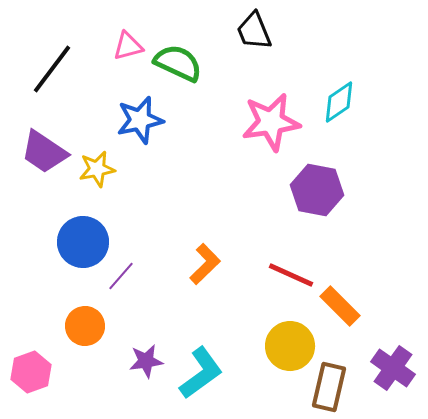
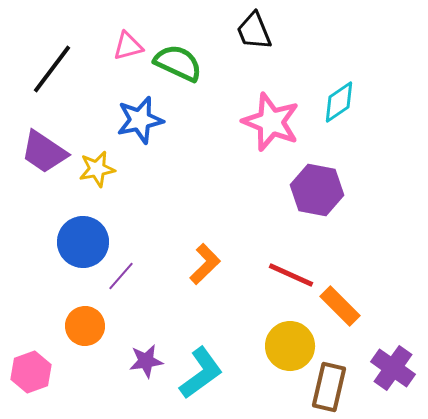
pink star: rotated 30 degrees clockwise
